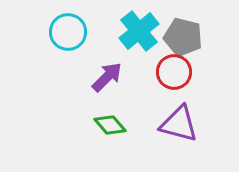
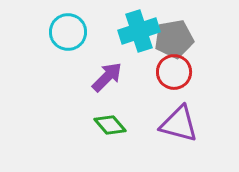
cyan cross: rotated 21 degrees clockwise
gray pentagon: moved 9 px left, 2 px down; rotated 24 degrees counterclockwise
